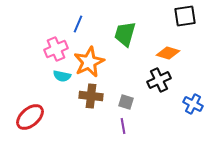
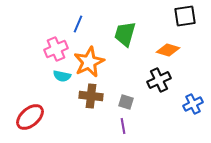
orange diamond: moved 3 px up
blue cross: rotated 36 degrees clockwise
